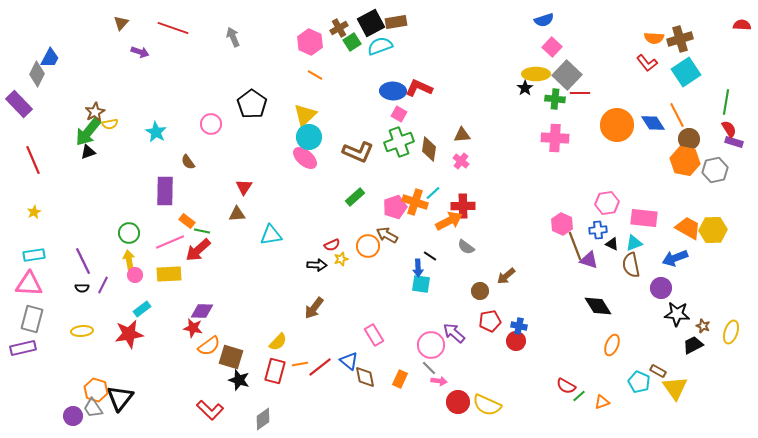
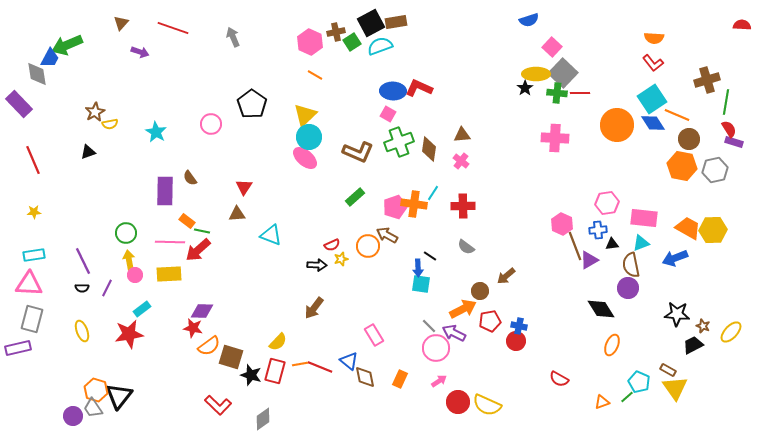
blue semicircle at (544, 20): moved 15 px left
brown cross at (339, 28): moved 3 px left, 4 px down; rotated 18 degrees clockwise
brown cross at (680, 39): moved 27 px right, 41 px down
red L-shape at (647, 63): moved 6 px right
cyan square at (686, 72): moved 34 px left, 27 px down
gray diamond at (37, 74): rotated 35 degrees counterclockwise
gray square at (567, 75): moved 4 px left, 2 px up
green cross at (555, 99): moved 2 px right, 6 px up
pink square at (399, 114): moved 11 px left
orange line at (677, 115): rotated 40 degrees counterclockwise
green arrow at (88, 132): moved 21 px left, 87 px up; rotated 28 degrees clockwise
orange hexagon at (685, 161): moved 3 px left, 5 px down
brown semicircle at (188, 162): moved 2 px right, 16 px down
cyan line at (433, 193): rotated 14 degrees counterclockwise
orange cross at (415, 202): moved 1 px left, 2 px down; rotated 10 degrees counterclockwise
yellow star at (34, 212): rotated 24 degrees clockwise
orange arrow at (449, 221): moved 14 px right, 88 px down
green circle at (129, 233): moved 3 px left
cyan triangle at (271, 235): rotated 30 degrees clockwise
pink line at (170, 242): rotated 24 degrees clockwise
cyan triangle at (634, 243): moved 7 px right
black triangle at (612, 244): rotated 32 degrees counterclockwise
purple triangle at (589, 260): rotated 48 degrees counterclockwise
purple line at (103, 285): moved 4 px right, 3 px down
purple circle at (661, 288): moved 33 px left
black diamond at (598, 306): moved 3 px right, 3 px down
yellow ellipse at (82, 331): rotated 75 degrees clockwise
yellow ellipse at (731, 332): rotated 25 degrees clockwise
purple arrow at (454, 333): rotated 15 degrees counterclockwise
pink circle at (431, 345): moved 5 px right, 3 px down
purple rectangle at (23, 348): moved 5 px left
red line at (320, 367): rotated 60 degrees clockwise
gray line at (429, 368): moved 42 px up
brown rectangle at (658, 371): moved 10 px right, 1 px up
black star at (239, 380): moved 12 px right, 5 px up
pink arrow at (439, 381): rotated 42 degrees counterclockwise
red semicircle at (566, 386): moved 7 px left, 7 px up
green line at (579, 396): moved 48 px right, 1 px down
black triangle at (120, 398): moved 1 px left, 2 px up
red L-shape at (210, 410): moved 8 px right, 5 px up
